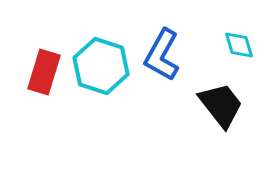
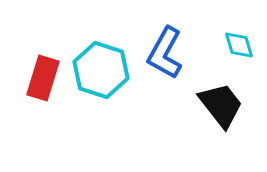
blue L-shape: moved 3 px right, 2 px up
cyan hexagon: moved 4 px down
red rectangle: moved 1 px left, 6 px down
